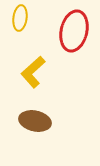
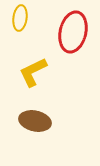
red ellipse: moved 1 px left, 1 px down
yellow L-shape: rotated 16 degrees clockwise
